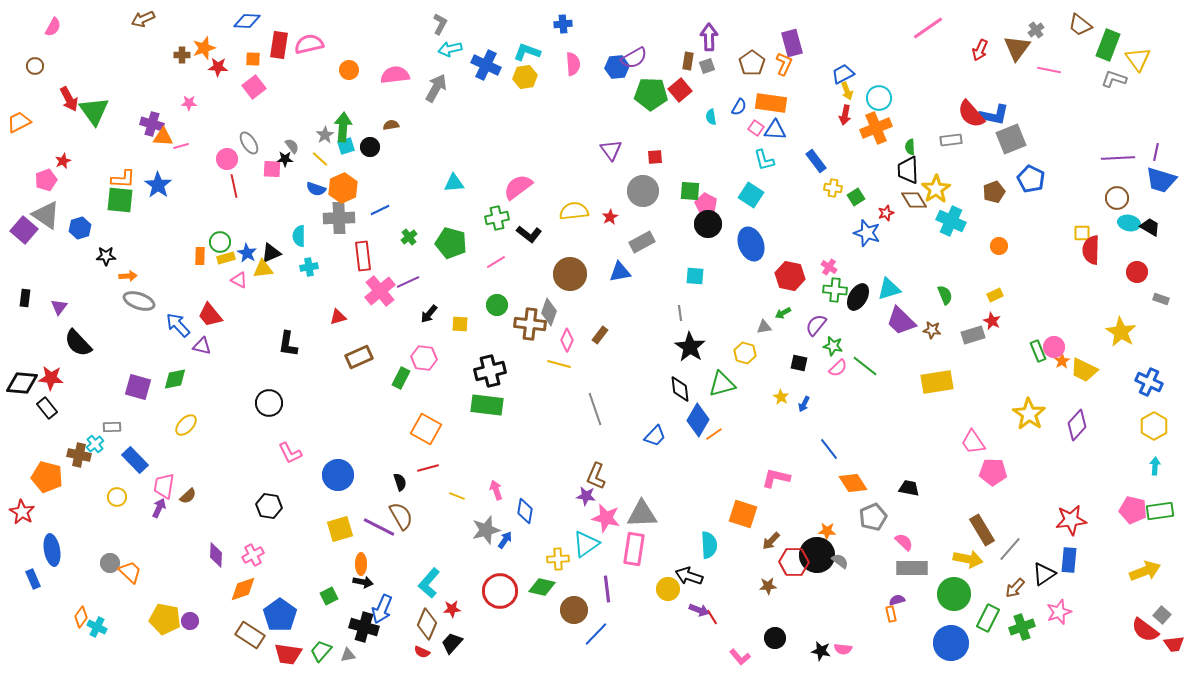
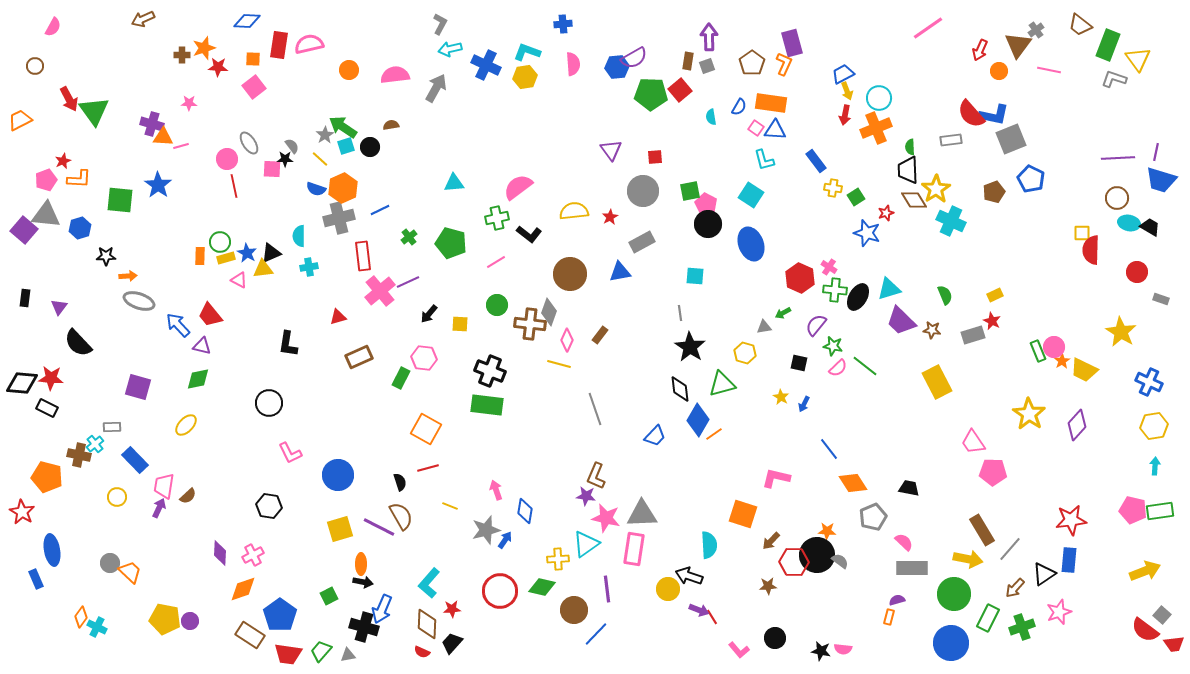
brown triangle at (1017, 48): moved 1 px right, 3 px up
orange trapezoid at (19, 122): moved 1 px right, 2 px up
green arrow at (343, 127): rotated 60 degrees counterclockwise
orange L-shape at (123, 179): moved 44 px left
green square at (690, 191): rotated 15 degrees counterclockwise
gray triangle at (46, 215): rotated 28 degrees counterclockwise
gray cross at (339, 218): rotated 12 degrees counterclockwise
orange circle at (999, 246): moved 175 px up
red hexagon at (790, 276): moved 10 px right, 2 px down; rotated 12 degrees clockwise
black cross at (490, 371): rotated 36 degrees clockwise
green diamond at (175, 379): moved 23 px right
yellow rectangle at (937, 382): rotated 72 degrees clockwise
black rectangle at (47, 408): rotated 25 degrees counterclockwise
yellow hexagon at (1154, 426): rotated 20 degrees clockwise
yellow line at (457, 496): moved 7 px left, 10 px down
purple diamond at (216, 555): moved 4 px right, 2 px up
blue rectangle at (33, 579): moved 3 px right
orange rectangle at (891, 614): moved 2 px left, 3 px down; rotated 28 degrees clockwise
brown diamond at (427, 624): rotated 20 degrees counterclockwise
pink L-shape at (740, 657): moved 1 px left, 7 px up
